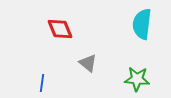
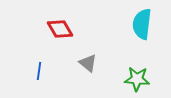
red diamond: rotated 8 degrees counterclockwise
blue line: moved 3 px left, 12 px up
